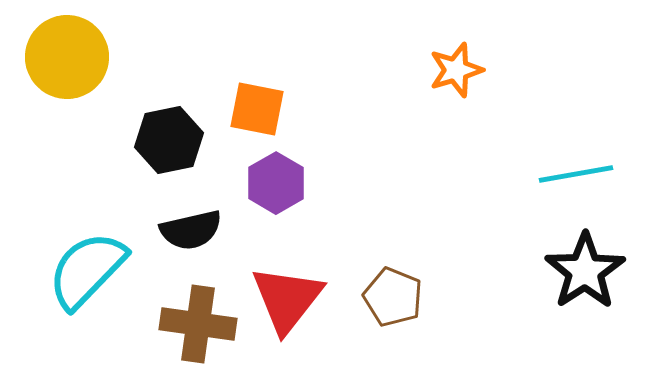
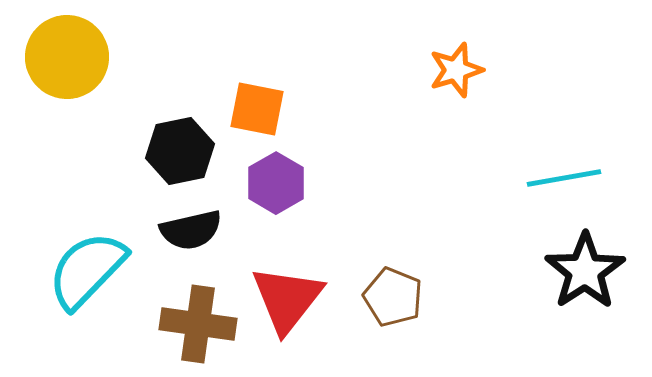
black hexagon: moved 11 px right, 11 px down
cyan line: moved 12 px left, 4 px down
